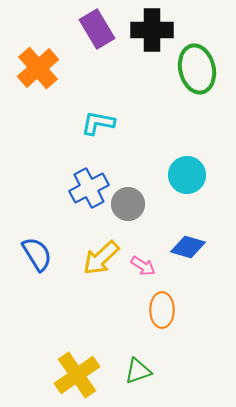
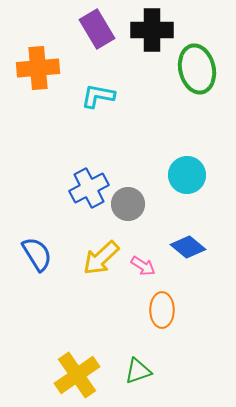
orange cross: rotated 36 degrees clockwise
cyan L-shape: moved 27 px up
blue diamond: rotated 24 degrees clockwise
